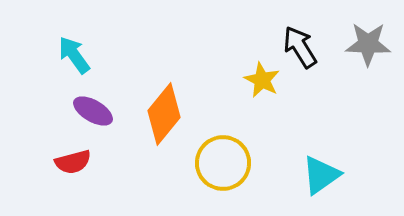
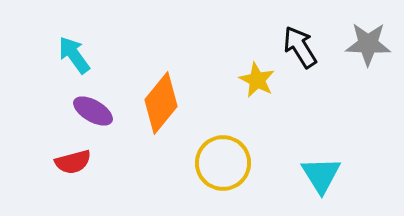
yellow star: moved 5 px left
orange diamond: moved 3 px left, 11 px up
cyan triangle: rotated 27 degrees counterclockwise
